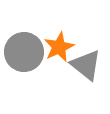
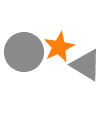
gray triangle: rotated 8 degrees counterclockwise
